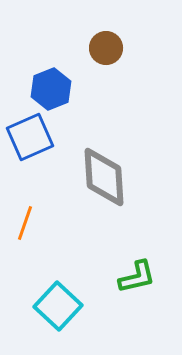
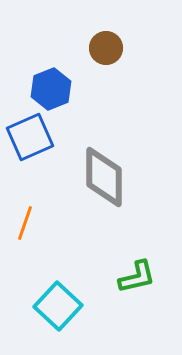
gray diamond: rotated 4 degrees clockwise
